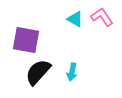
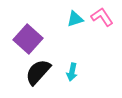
cyan triangle: rotated 48 degrees counterclockwise
purple square: moved 2 px right, 1 px up; rotated 32 degrees clockwise
